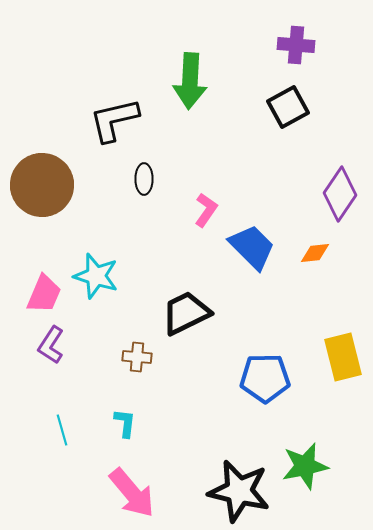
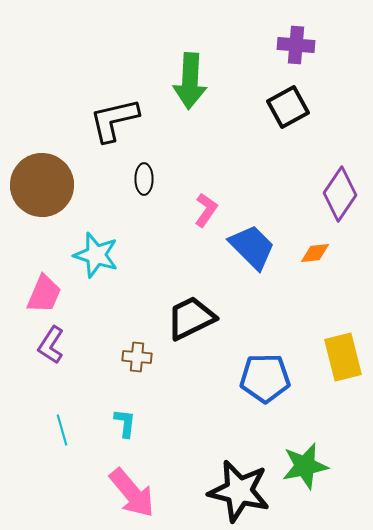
cyan star: moved 21 px up
black trapezoid: moved 5 px right, 5 px down
